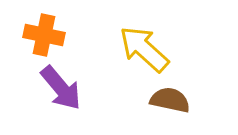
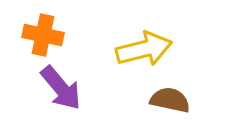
orange cross: moved 1 px left
yellow arrow: rotated 124 degrees clockwise
